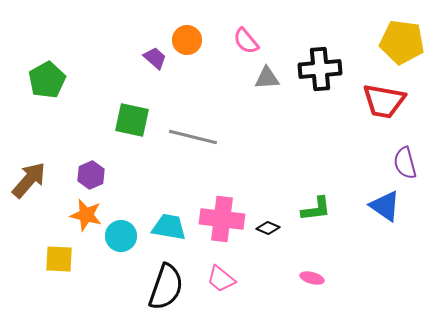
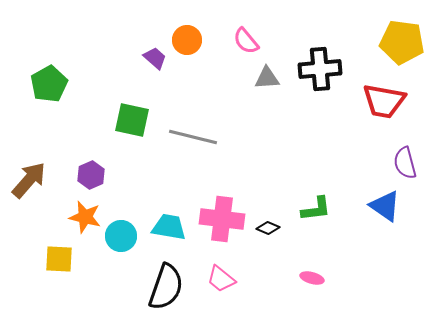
green pentagon: moved 2 px right, 4 px down
orange star: moved 1 px left, 2 px down
